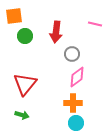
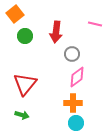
orange square: moved 1 px right, 2 px up; rotated 30 degrees counterclockwise
